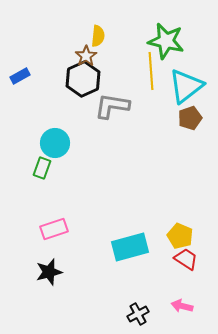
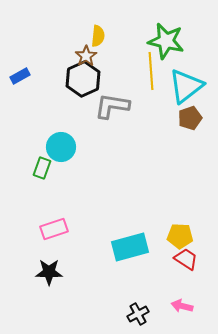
cyan circle: moved 6 px right, 4 px down
yellow pentagon: rotated 20 degrees counterclockwise
black star: rotated 16 degrees clockwise
